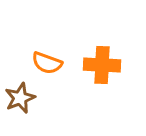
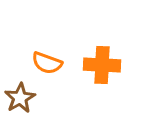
brown star: rotated 8 degrees counterclockwise
